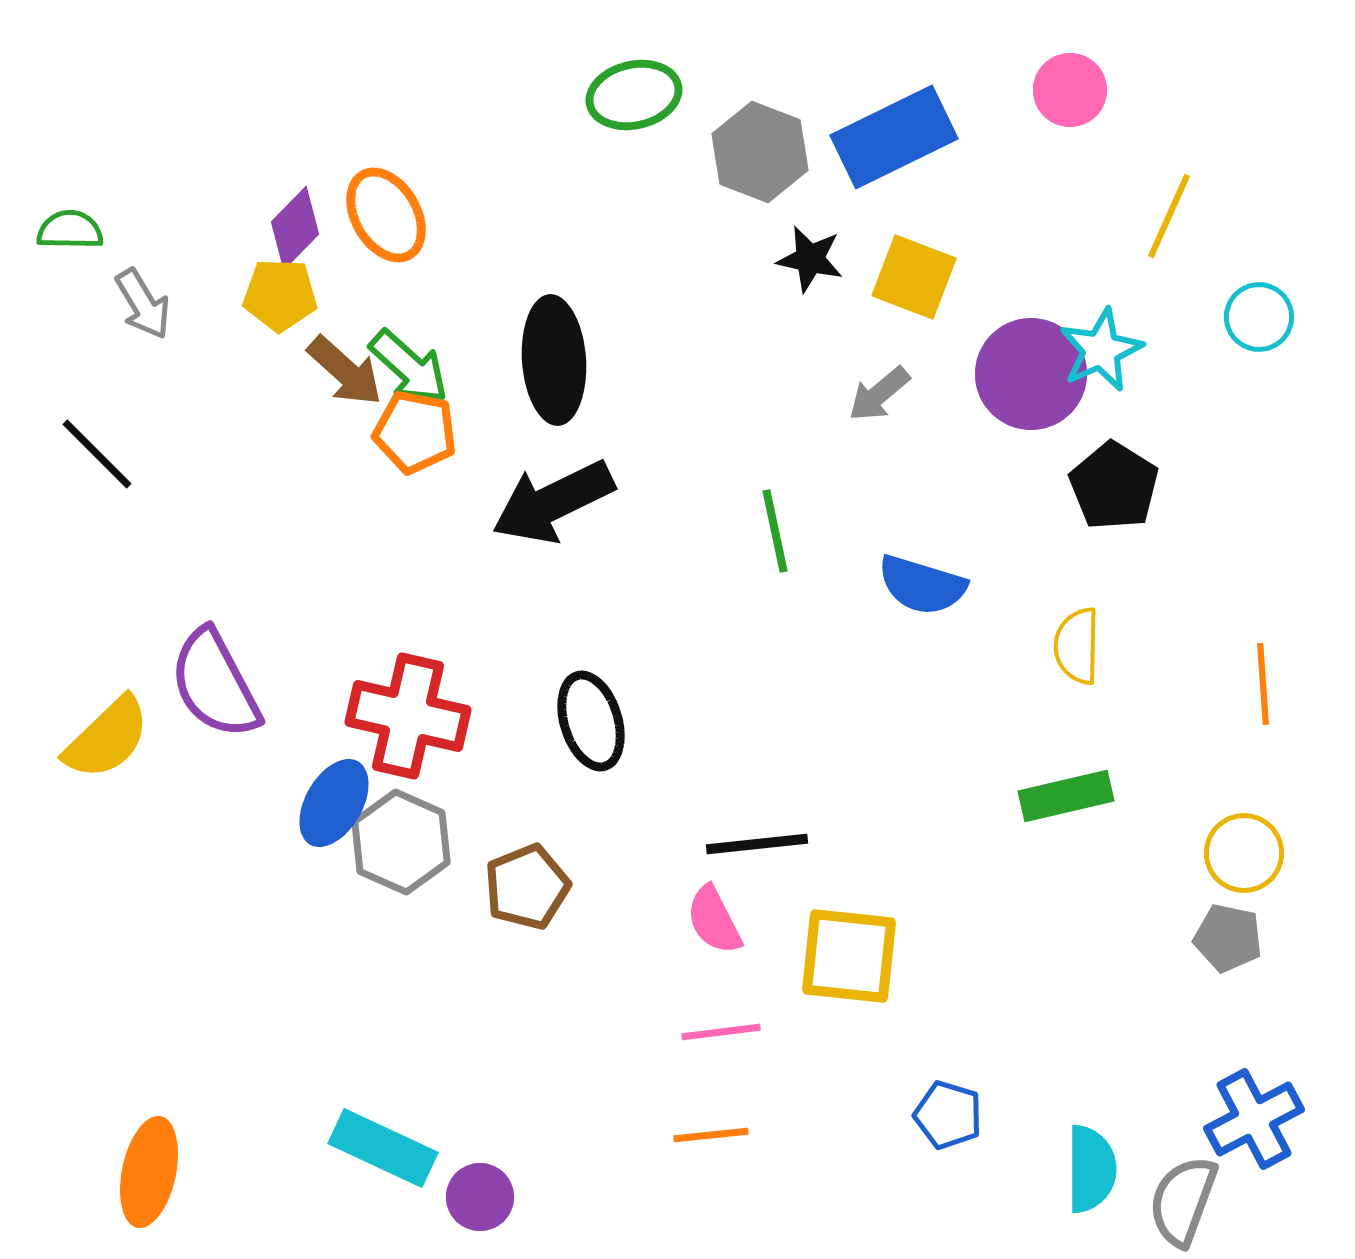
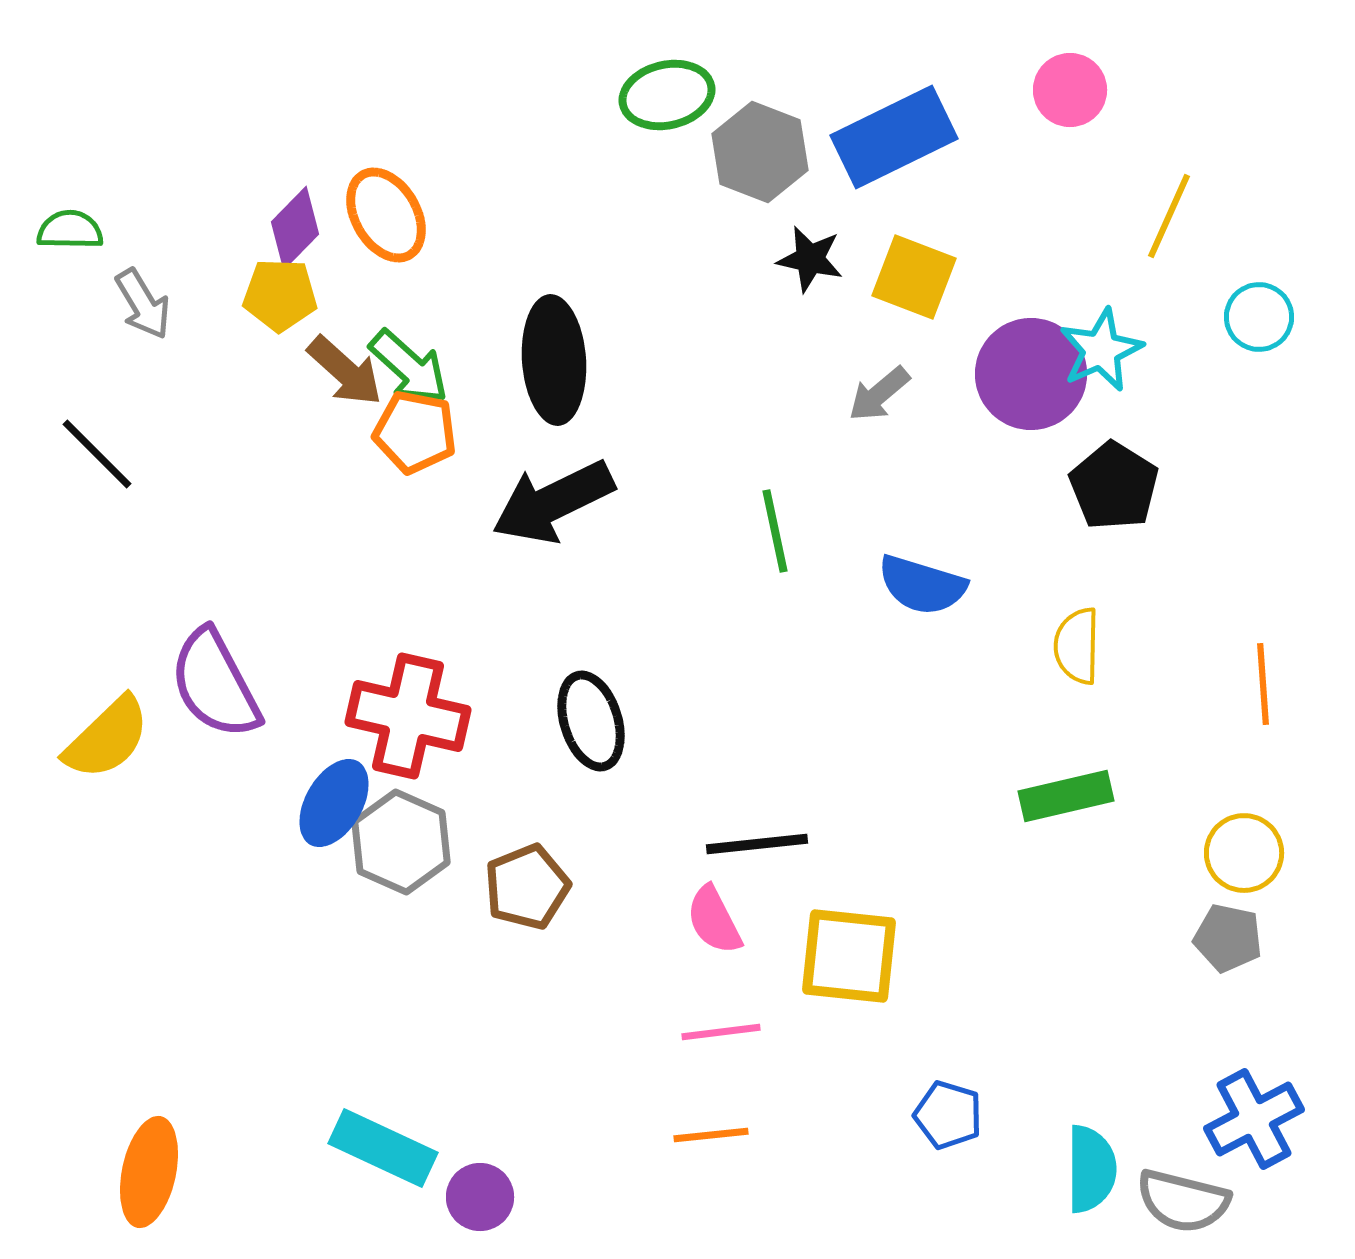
green ellipse at (634, 95): moved 33 px right
gray semicircle at (1183, 1201): rotated 96 degrees counterclockwise
